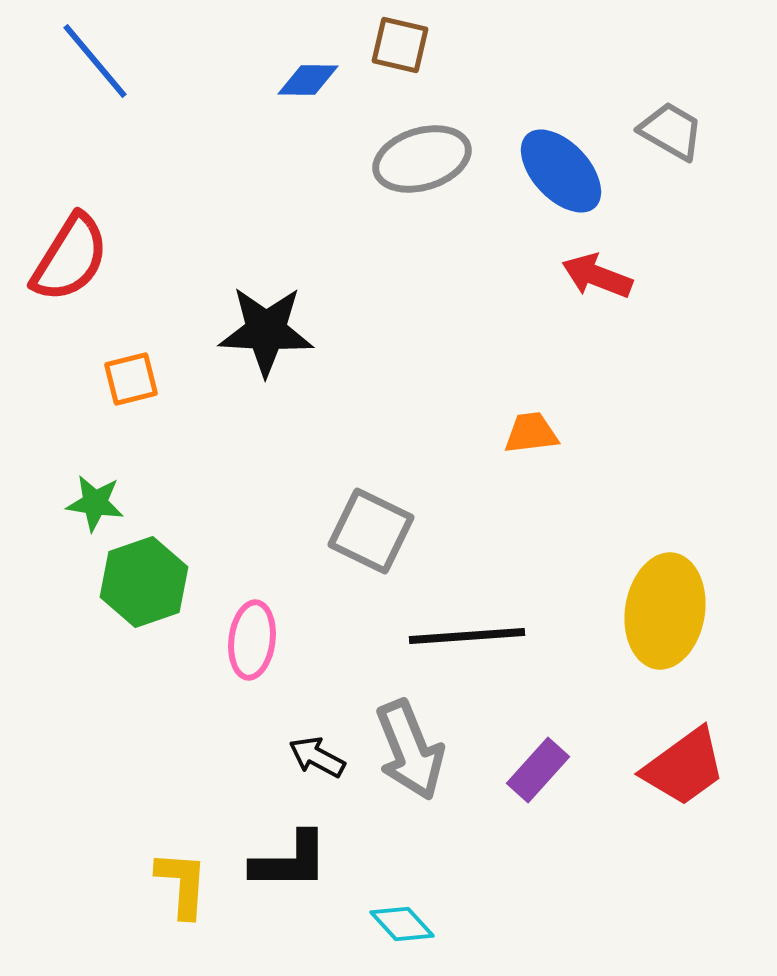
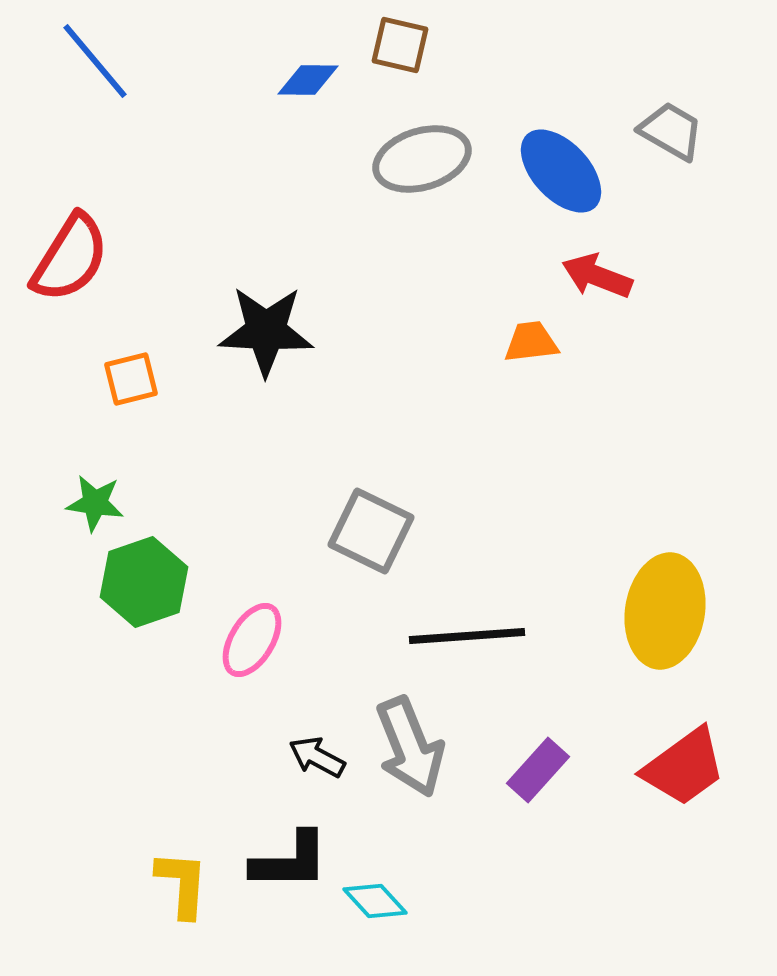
orange trapezoid: moved 91 px up
pink ellipse: rotated 24 degrees clockwise
gray arrow: moved 3 px up
cyan diamond: moved 27 px left, 23 px up
